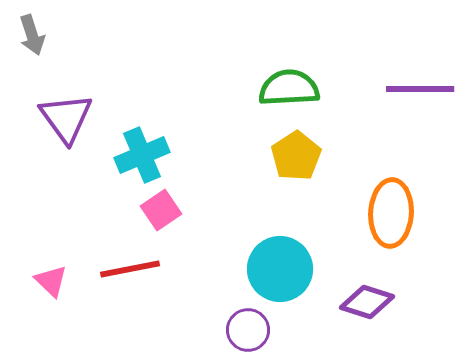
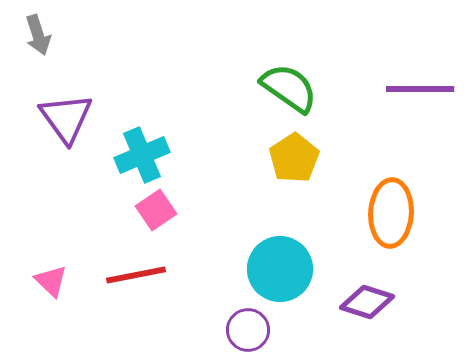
gray arrow: moved 6 px right
green semicircle: rotated 38 degrees clockwise
yellow pentagon: moved 2 px left, 2 px down
pink square: moved 5 px left
red line: moved 6 px right, 6 px down
